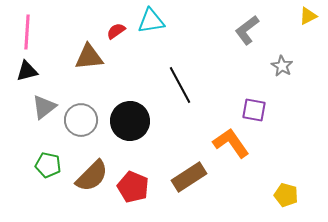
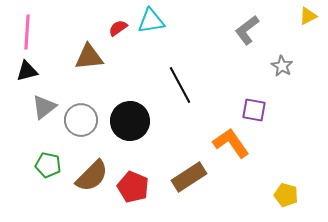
red semicircle: moved 2 px right, 3 px up
